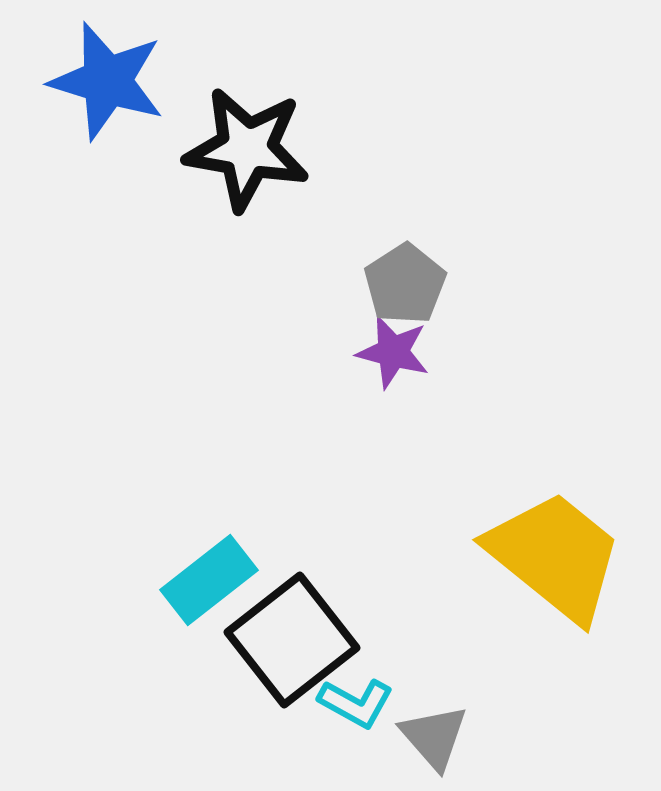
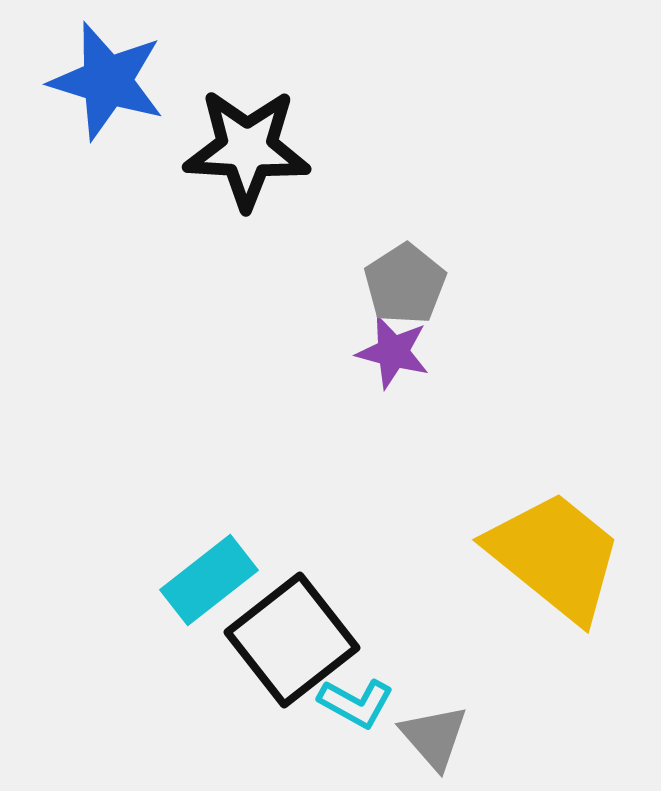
black star: rotated 7 degrees counterclockwise
